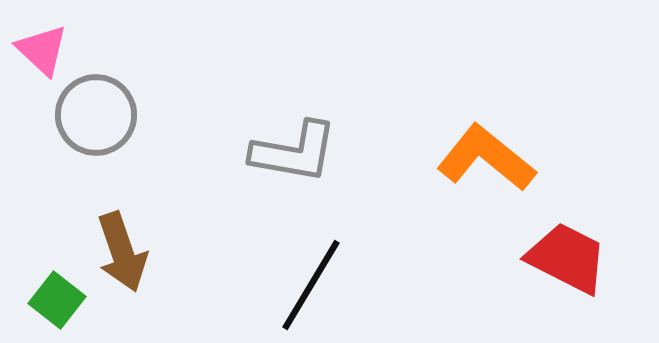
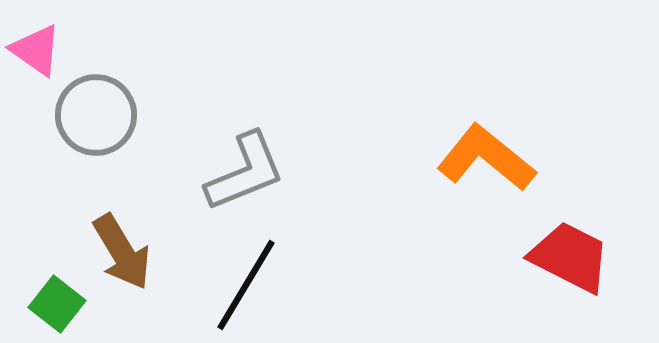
pink triangle: moved 6 px left; rotated 8 degrees counterclockwise
gray L-shape: moved 49 px left, 20 px down; rotated 32 degrees counterclockwise
brown arrow: rotated 12 degrees counterclockwise
red trapezoid: moved 3 px right, 1 px up
black line: moved 65 px left
green square: moved 4 px down
